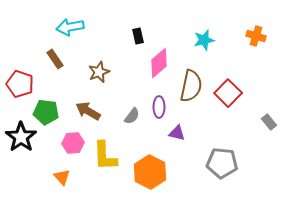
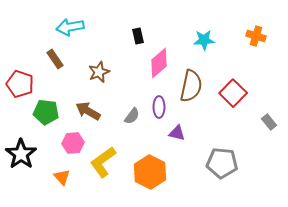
cyan star: rotated 10 degrees clockwise
red square: moved 5 px right
black star: moved 17 px down
yellow L-shape: moved 2 px left, 6 px down; rotated 56 degrees clockwise
